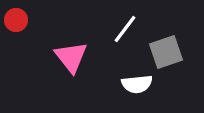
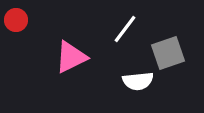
gray square: moved 2 px right, 1 px down
pink triangle: rotated 42 degrees clockwise
white semicircle: moved 1 px right, 3 px up
